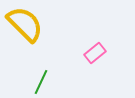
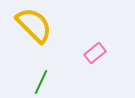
yellow semicircle: moved 9 px right, 1 px down
